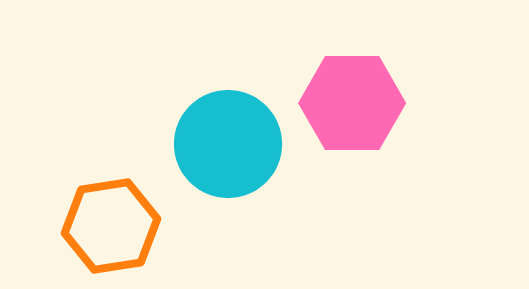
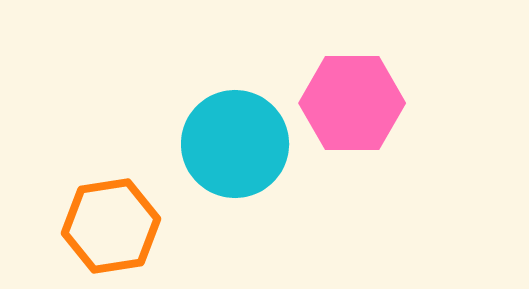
cyan circle: moved 7 px right
